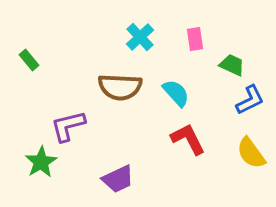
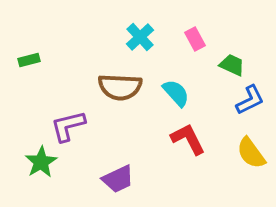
pink rectangle: rotated 20 degrees counterclockwise
green rectangle: rotated 65 degrees counterclockwise
